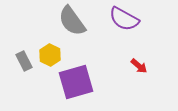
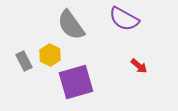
gray semicircle: moved 1 px left, 4 px down
